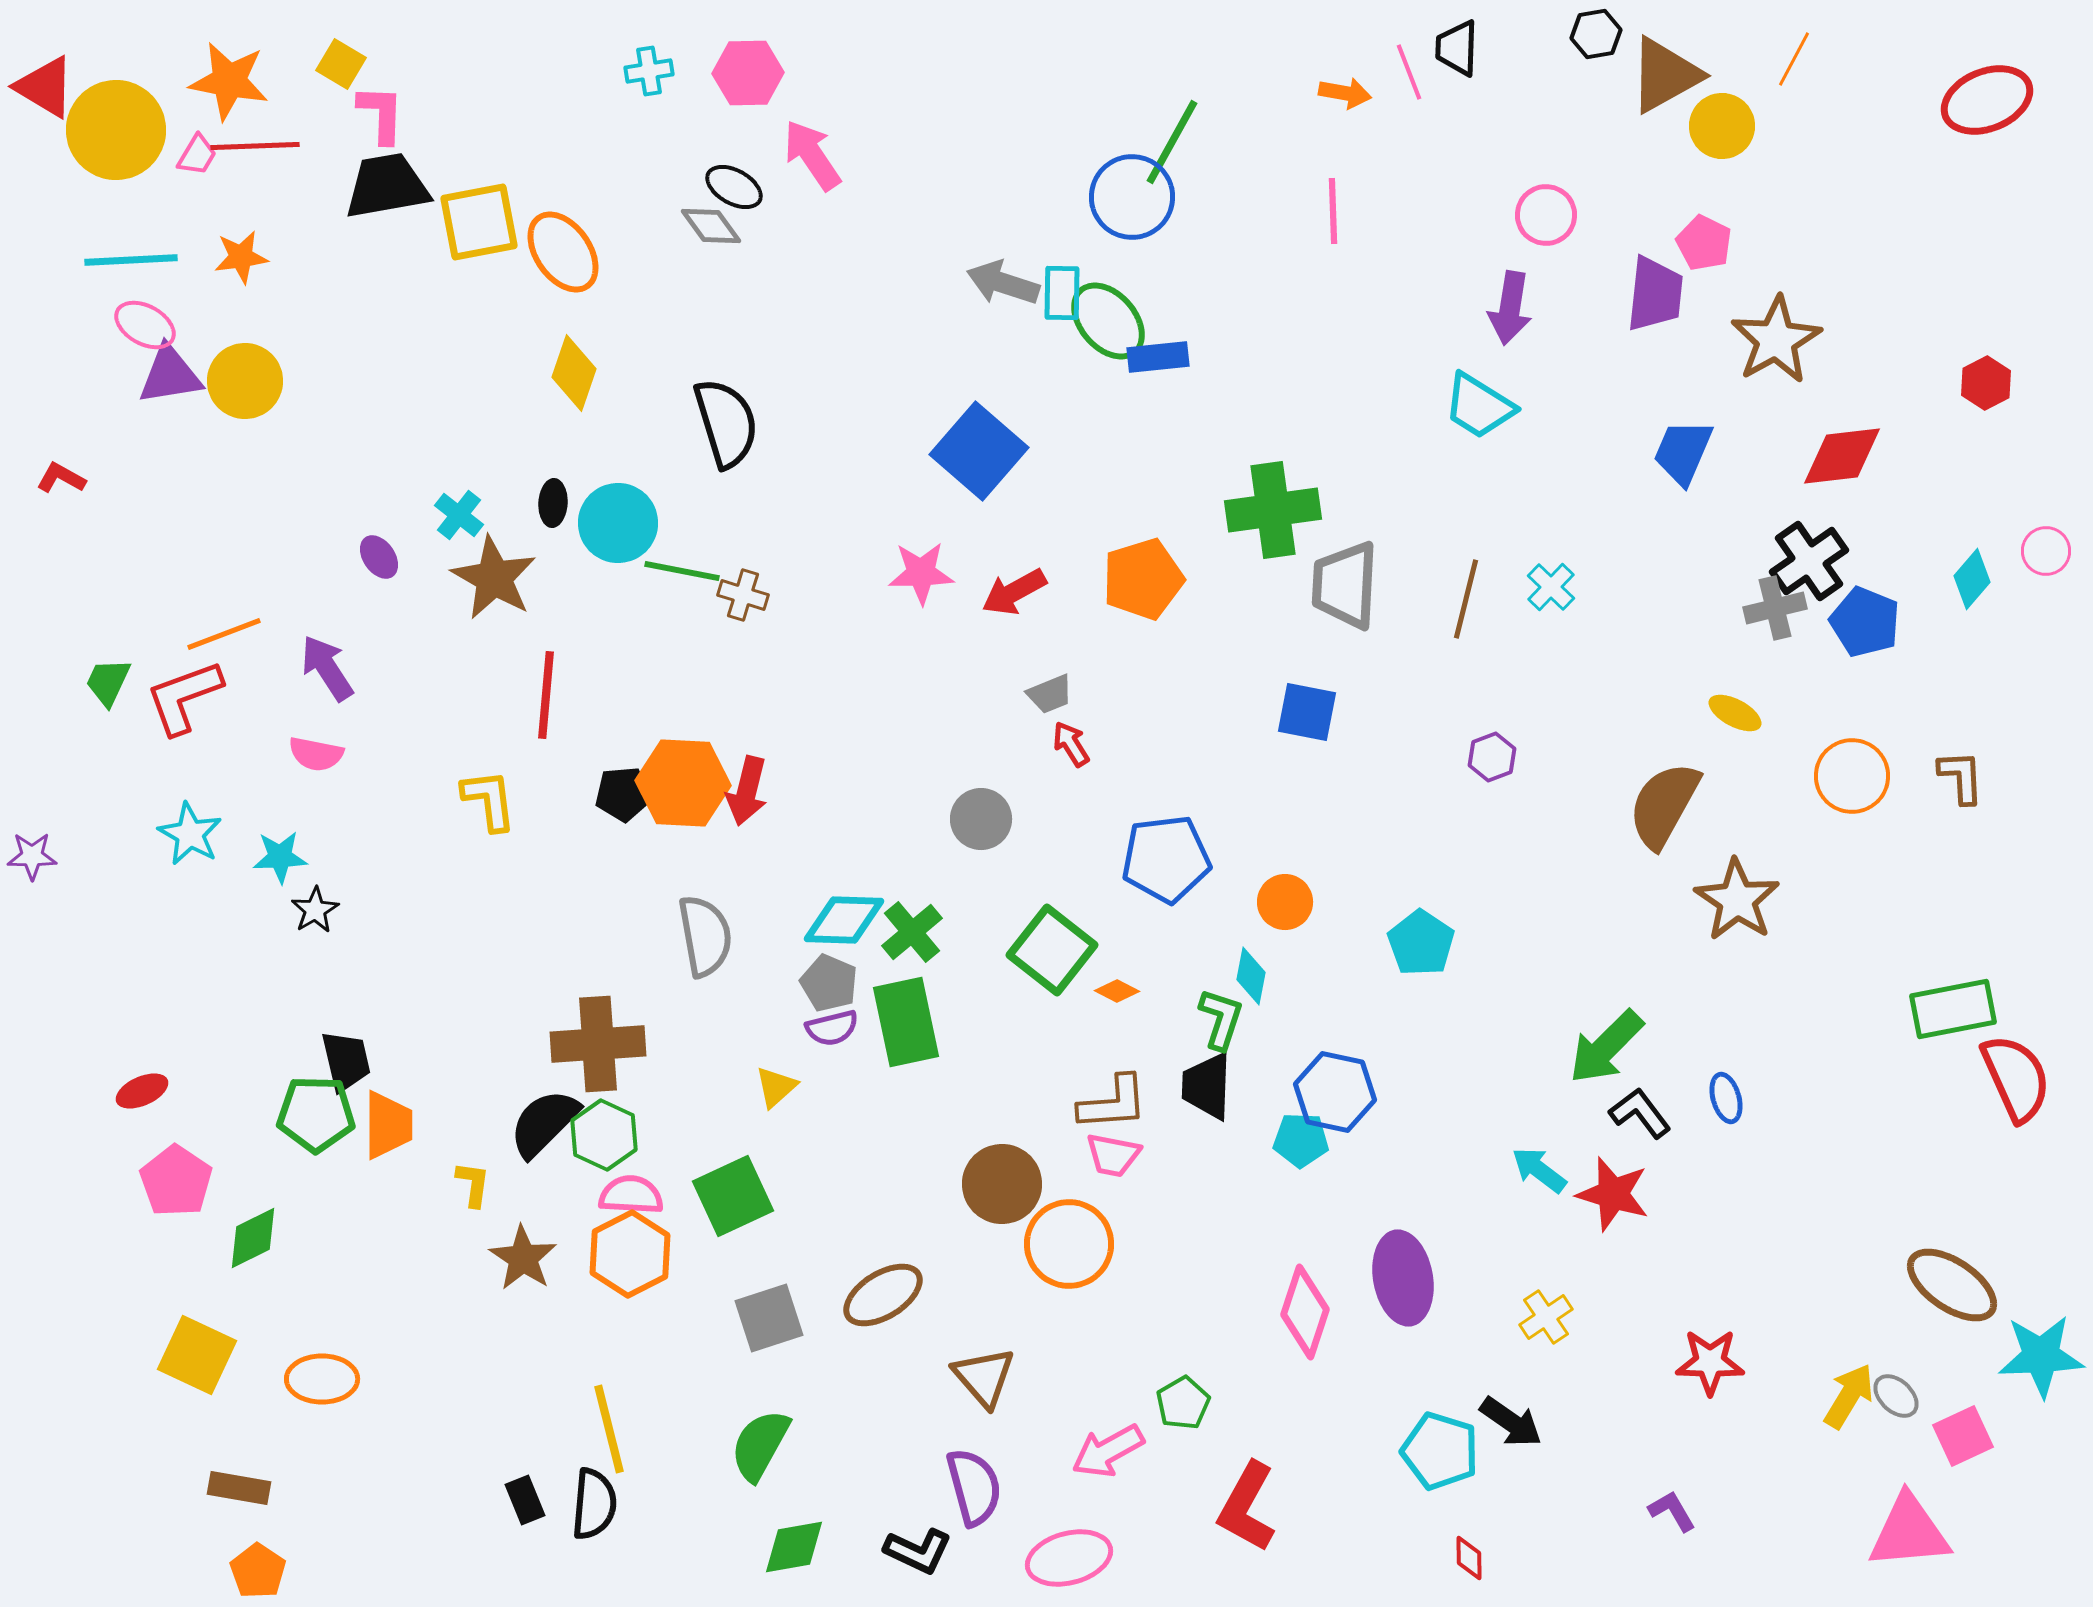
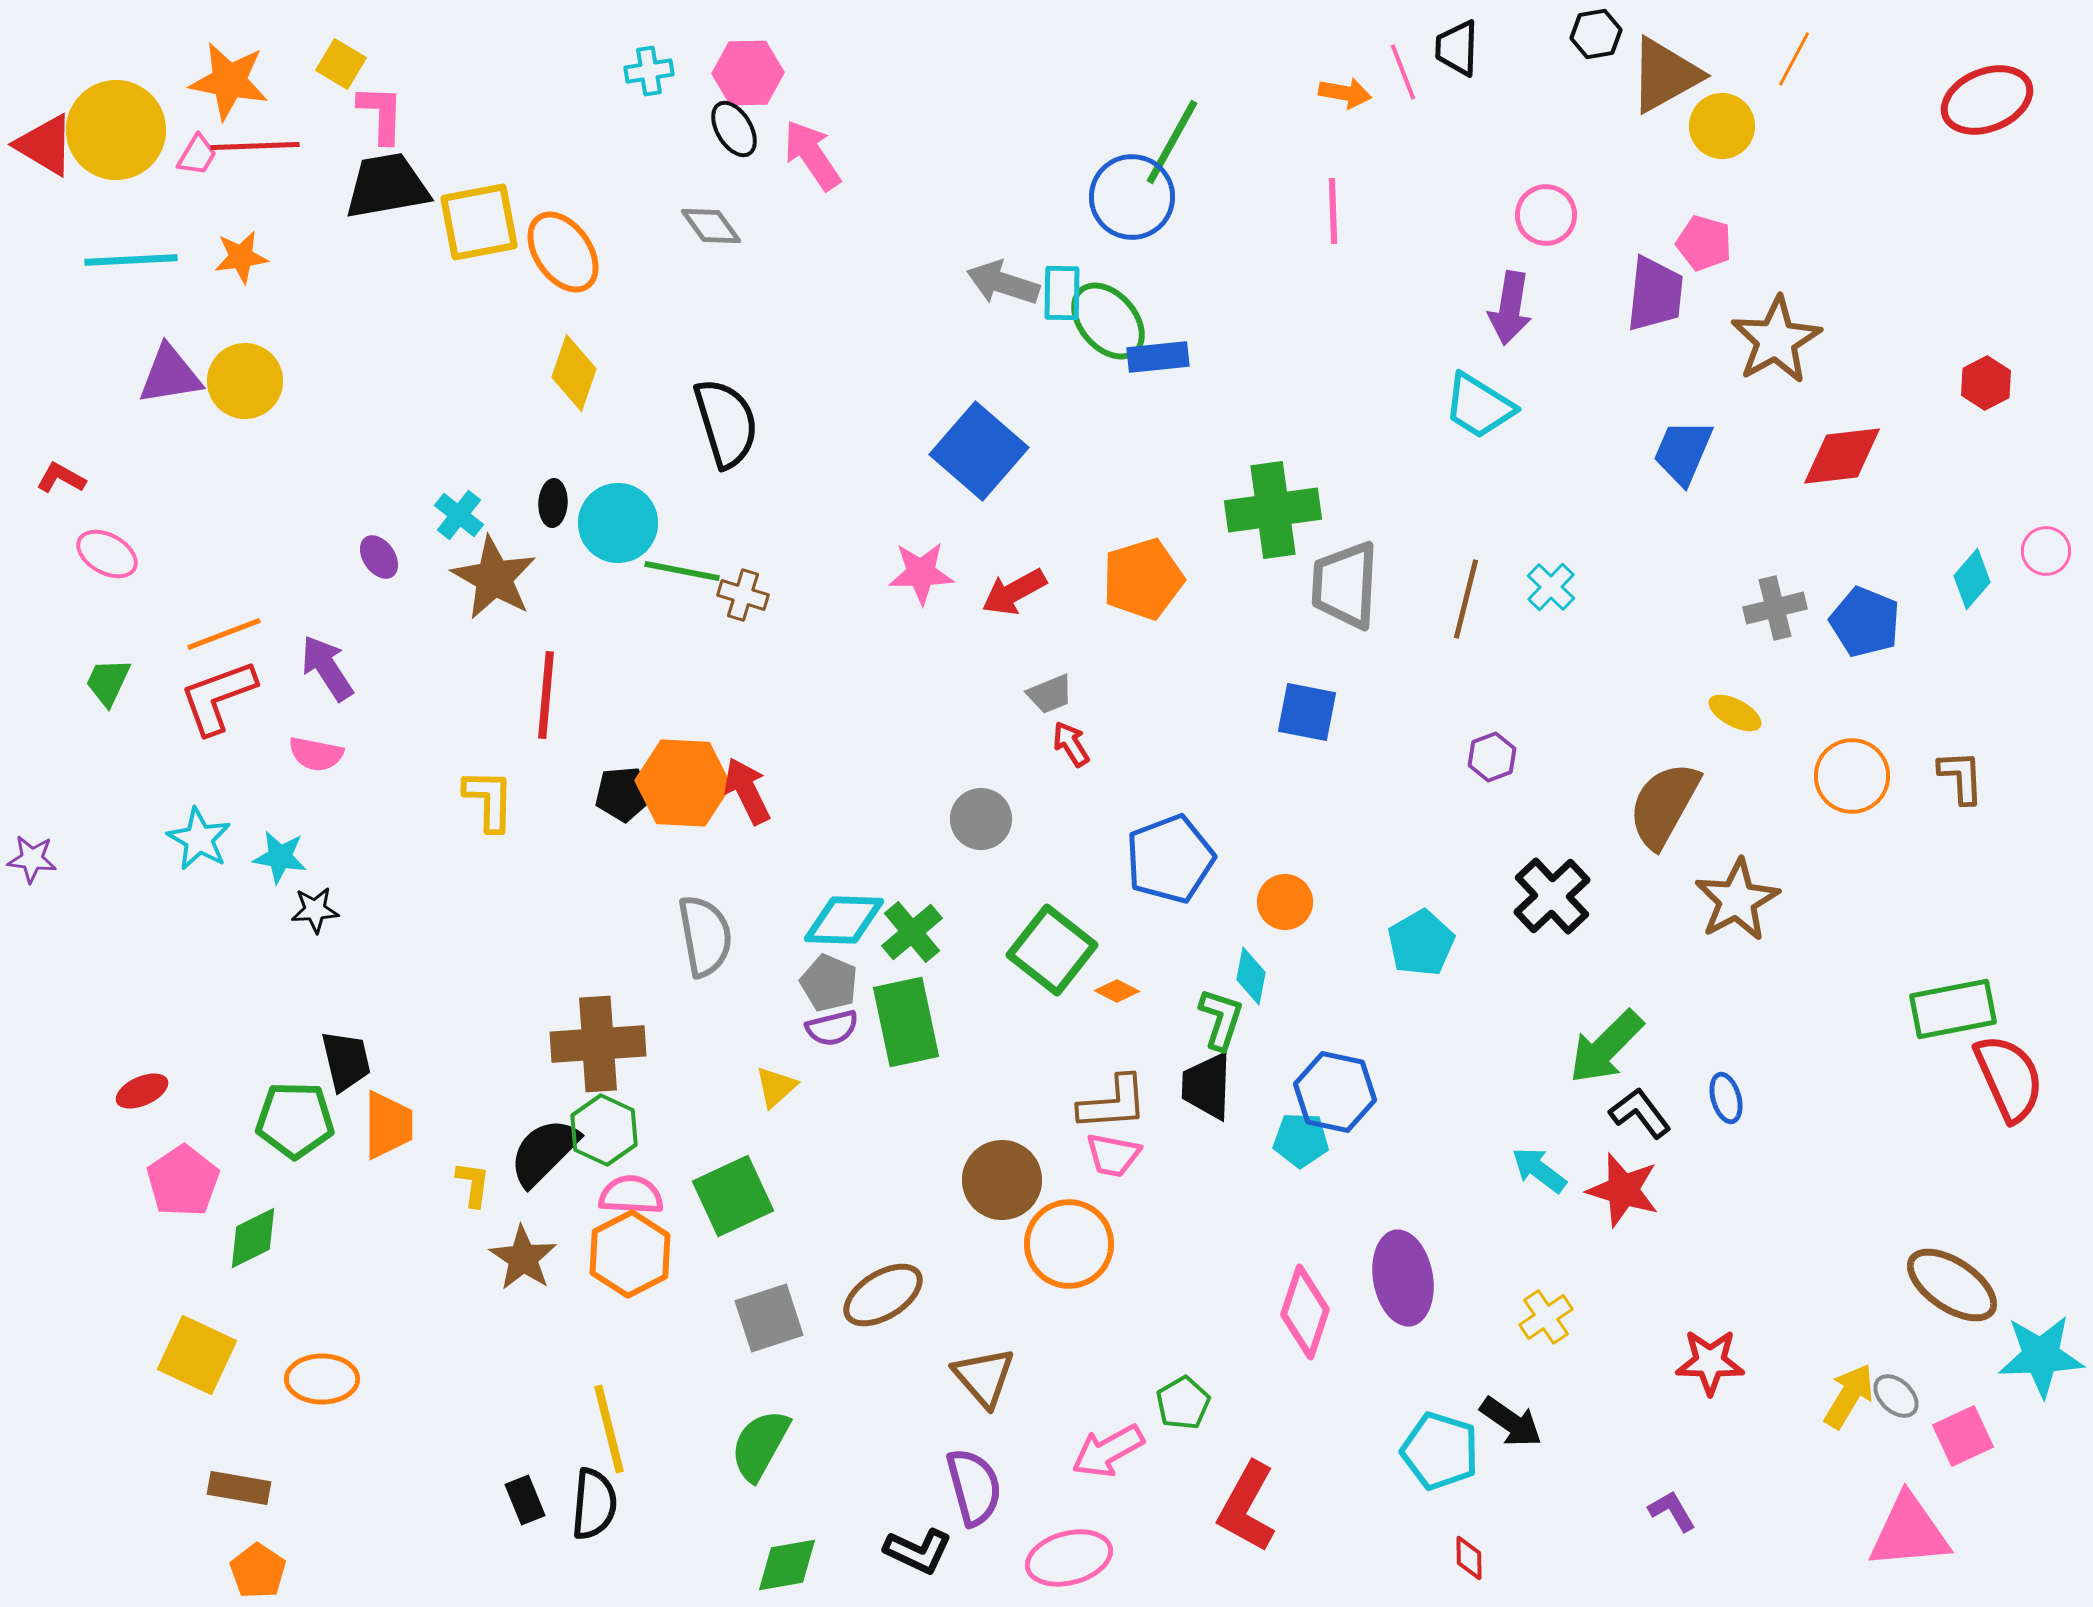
pink line at (1409, 72): moved 6 px left
red triangle at (45, 87): moved 58 px down
black ellipse at (734, 187): moved 58 px up; rotated 30 degrees clockwise
pink pentagon at (1704, 243): rotated 10 degrees counterclockwise
pink ellipse at (145, 325): moved 38 px left, 229 px down
black cross at (1809, 561): moved 257 px left, 335 px down; rotated 8 degrees counterclockwise
red L-shape at (184, 697): moved 34 px right
red arrow at (747, 791): rotated 140 degrees clockwise
yellow L-shape at (489, 800): rotated 8 degrees clockwise
cyan star at (190, 834): moved 9 px right, 5 px down
purple star at (32, 856): moved 3 px down; rotated 6 degrees clockwise
cyan star at (280, 857): rotated 12 degrees clockwise
blue pentagon at (1166, 859): moved 4 px right; rotated 14 degrees counterclockwise
brown star at (1737, 900): rotated 10 degrees clockwise
black star at (315, 910): rotated 27 degrees clockwise
cyan pentagon at (1421, 943): rotated 8 degrees clockwise
red semicircle at (2016, 1078): moved 7 px left
green pentagon at (316, 1114): moved 21 px left, 6 px down
black semicircle at (544, 1123): moved 29 px down
green hexagon at (604, 1135): moved 5 px up
pink pentagon at (176, 1181): moved 7 px right; rotated 4 degrees clockwise
brown circle at (1002, 1184): moved 4 px up
red star at (1613, 1194): moved 10 px right, 4 px up
green diamond at (794, 1547): moved 7 px left, 18 px down
